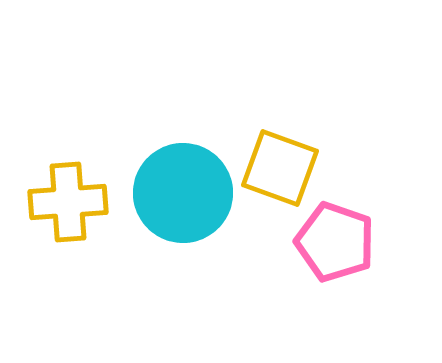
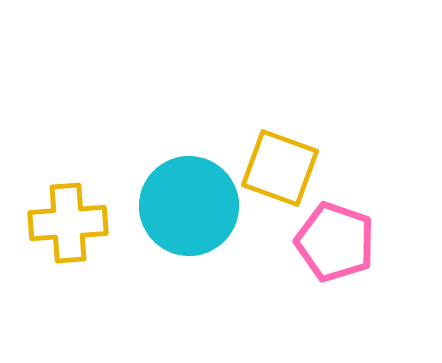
cyan circle: moved 6 px right, 13 px down
yellow cross: moved 21 px down
